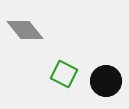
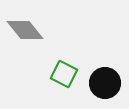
black circle: moved 1 px left, 2 px down
